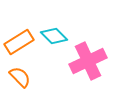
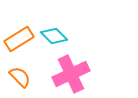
orange rectangle: moved 3 px up
pink cross: moved 17 px left, 13 px down
